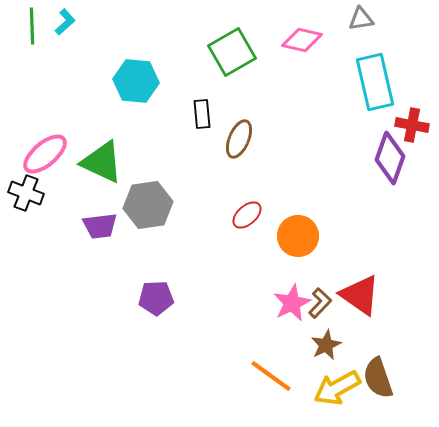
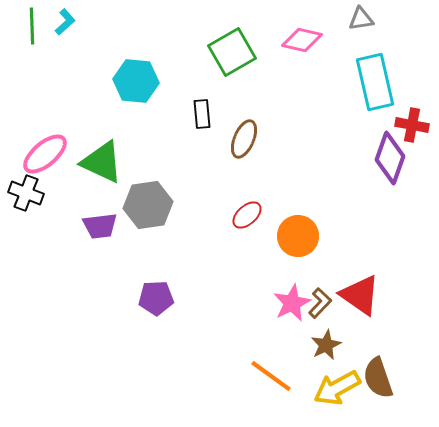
brown ellipse: moved 5 px right
